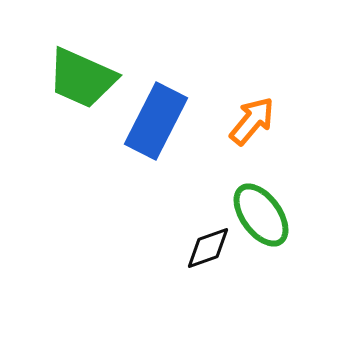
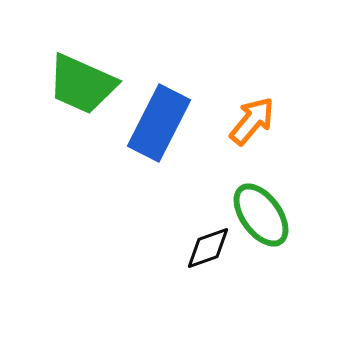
green trapezoid: moved 6 px down
blue rectangle: moved 3 px right, 2 px down
